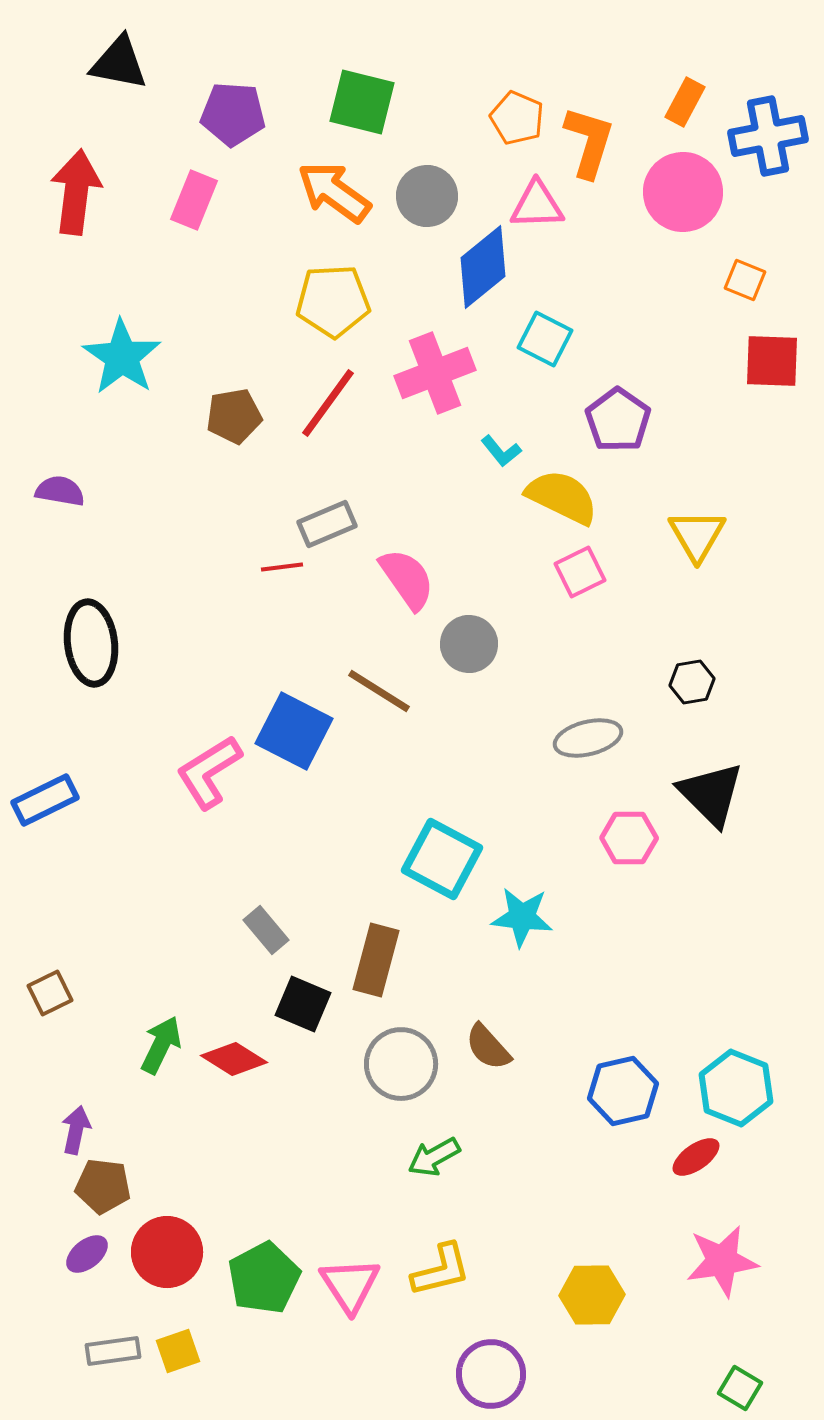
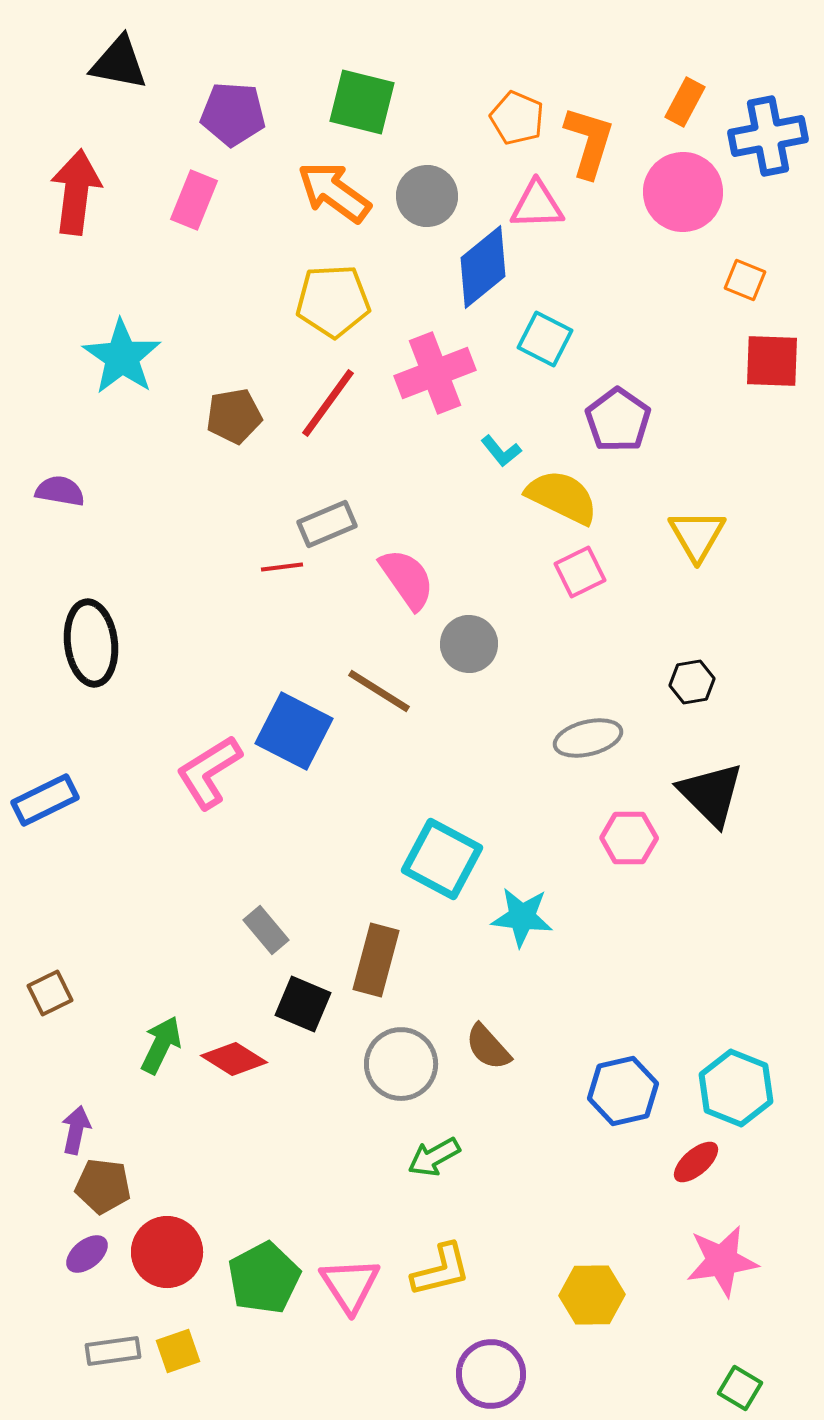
red ellipse at (696, 1157): moved 5 px down; rotated 6 degrees counterclockwise
